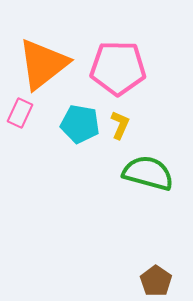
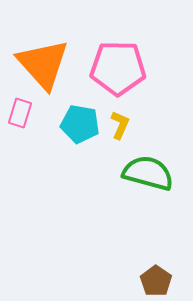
orange triangle: rotated 34 degrees counterclockwise
pink rectangle: rotated 8 degrees counterclockwise
